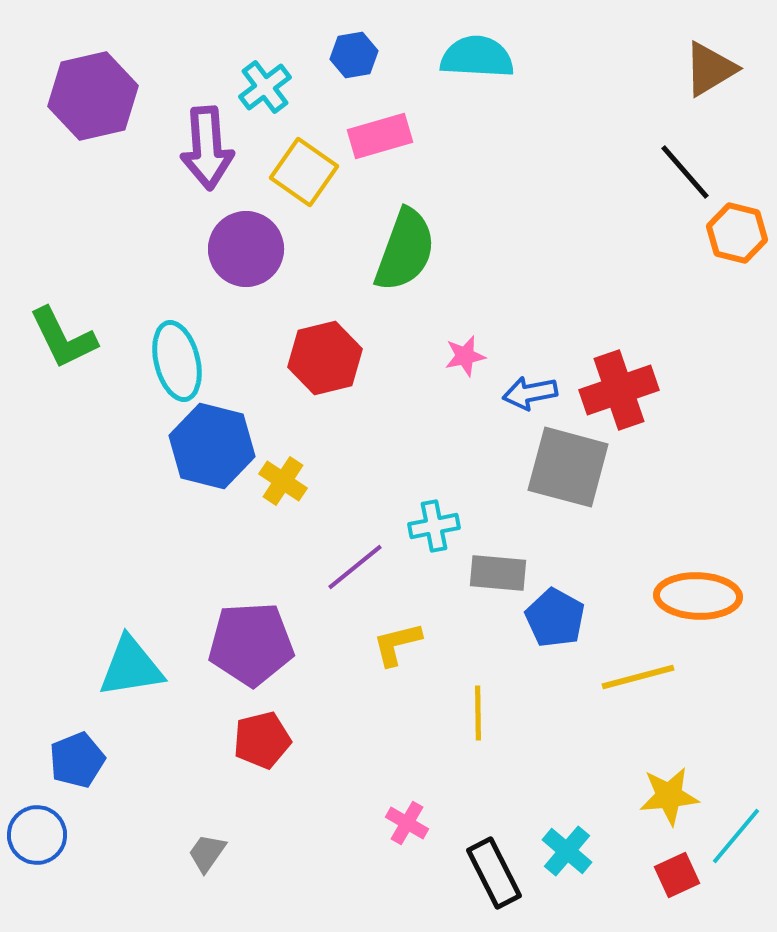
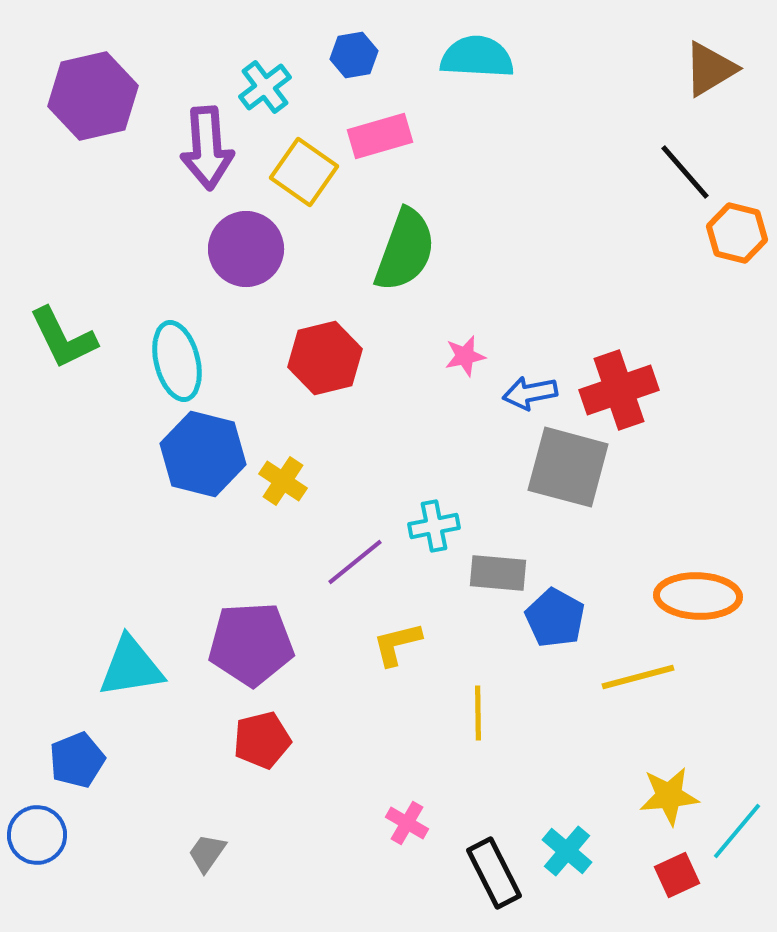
blue hexagon at (212, 446): moved 9 px left, 8 px down
purple line at (355, 567): moved 5 px up
cyan line at (736, 836): moved 1 px right, 5 px up
